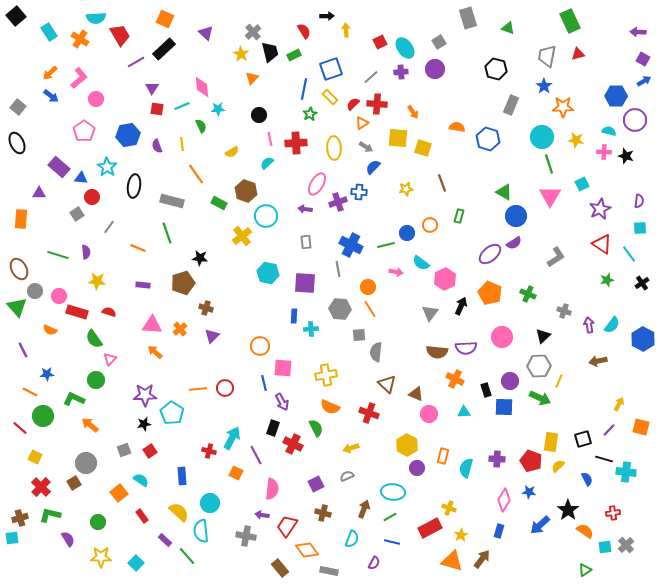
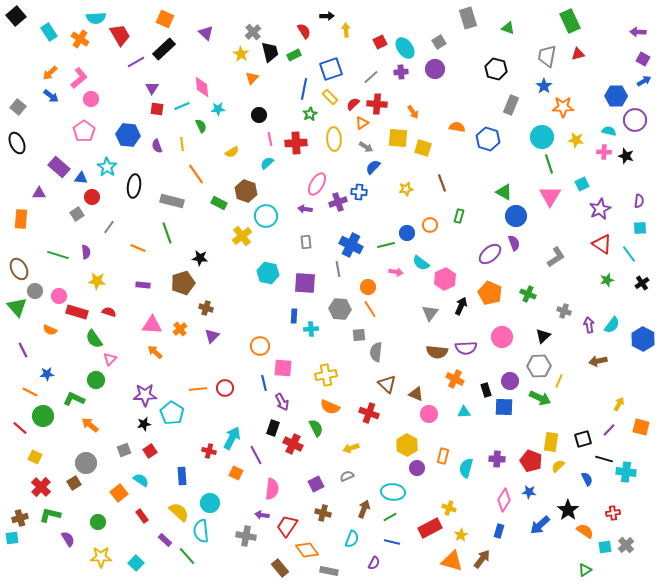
pink circle at (96, 99): moved 5 px left
blue hexagon at (128, 135): rotated 15 degrees clockwise
yellow ellipse at (334, 148): moved 9 px up
purple semicircle at (514, 243): rotated 77 degrees counterclockwise
